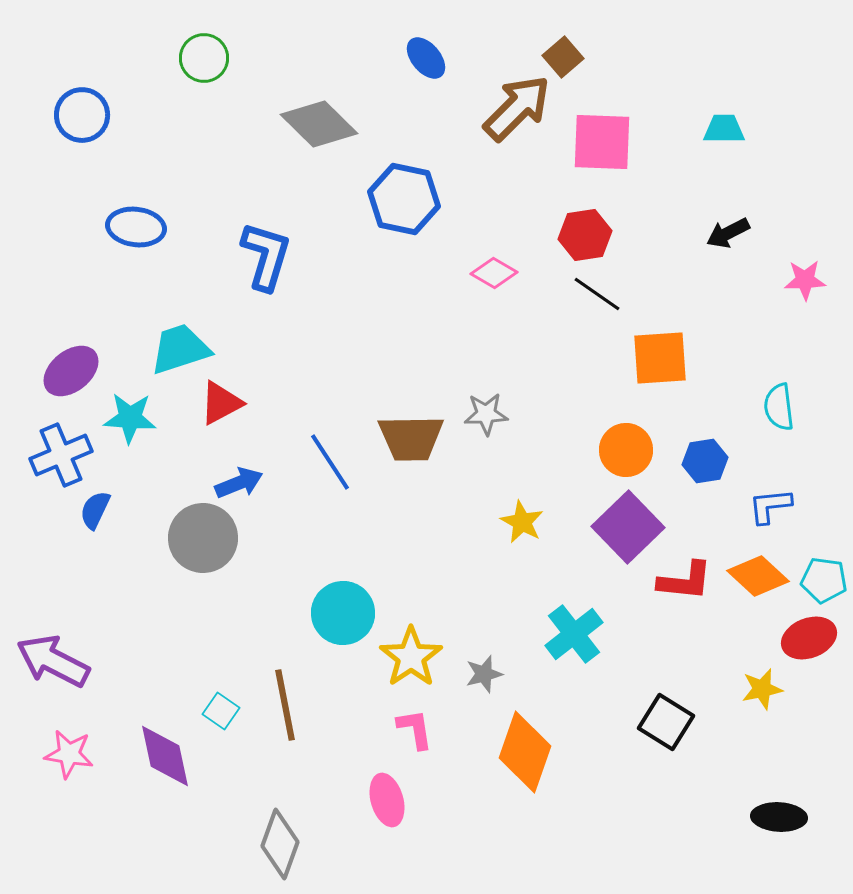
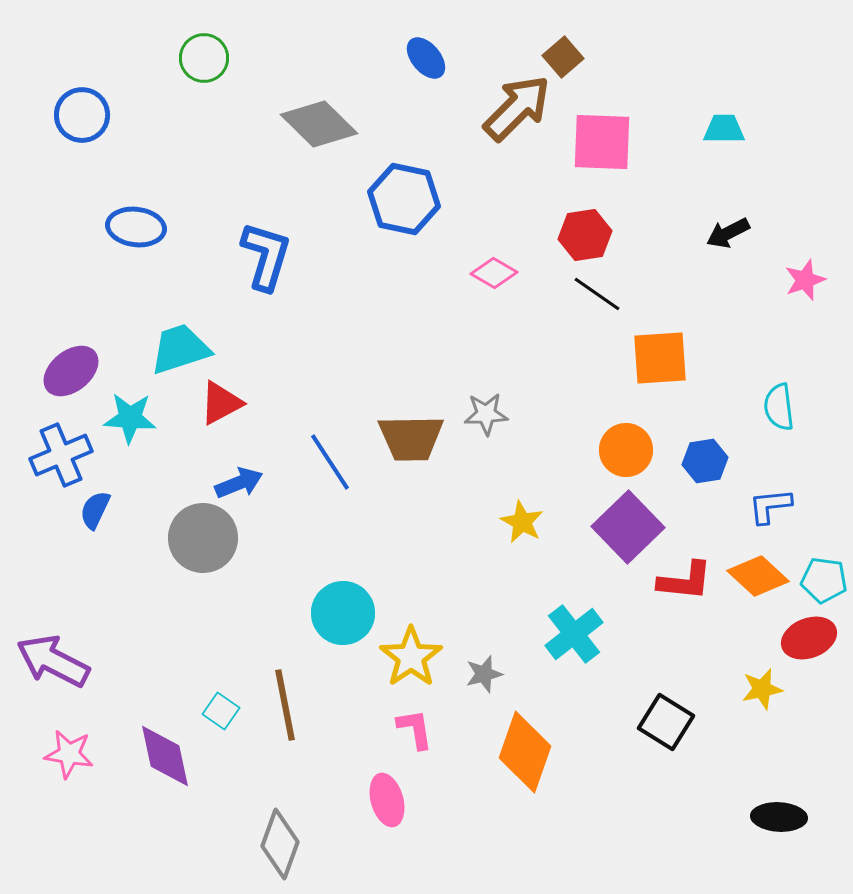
pink star at (805, 280): rotated 18 degrees counterclockwise
